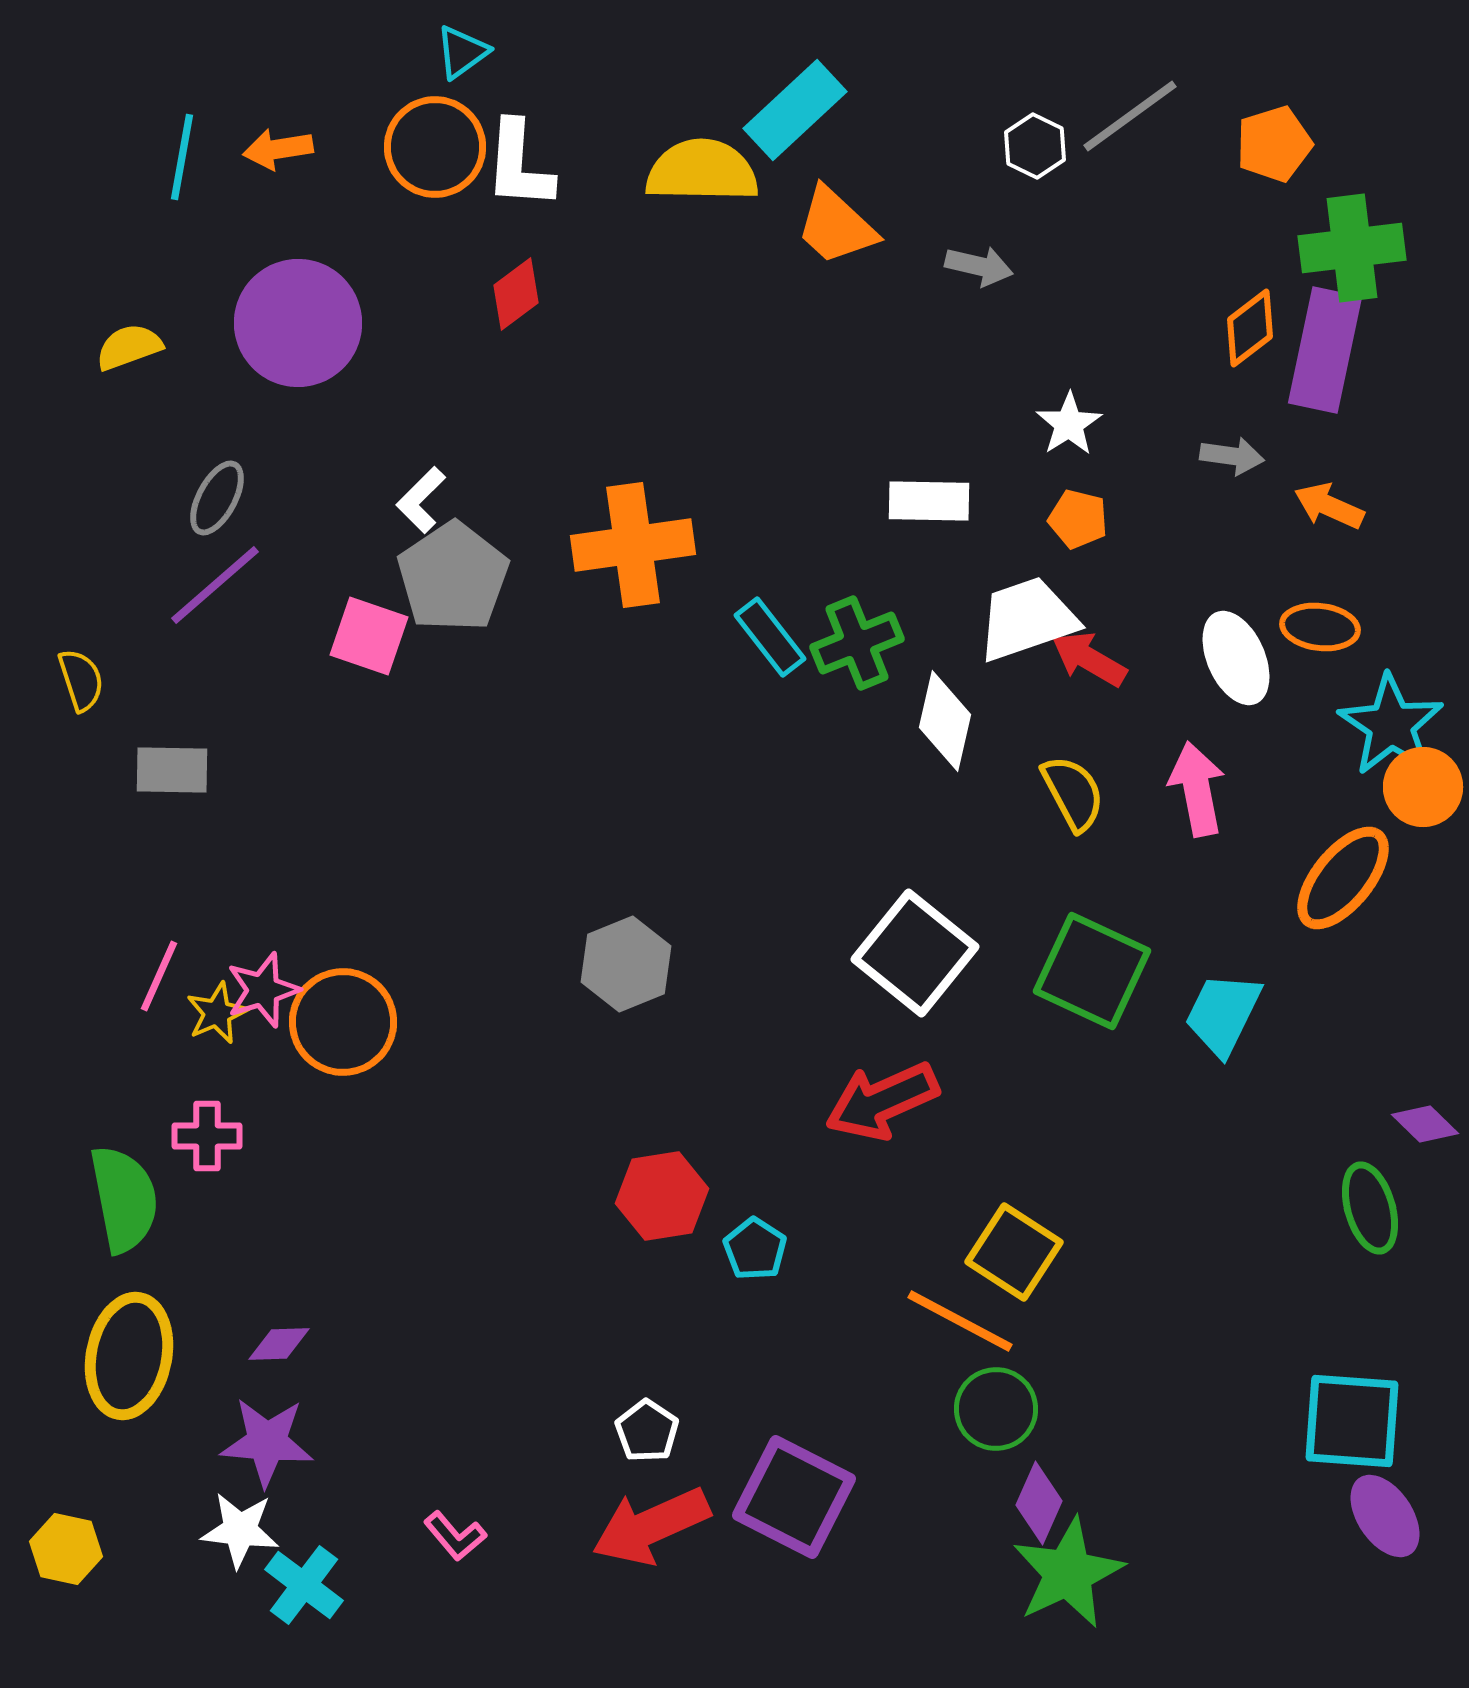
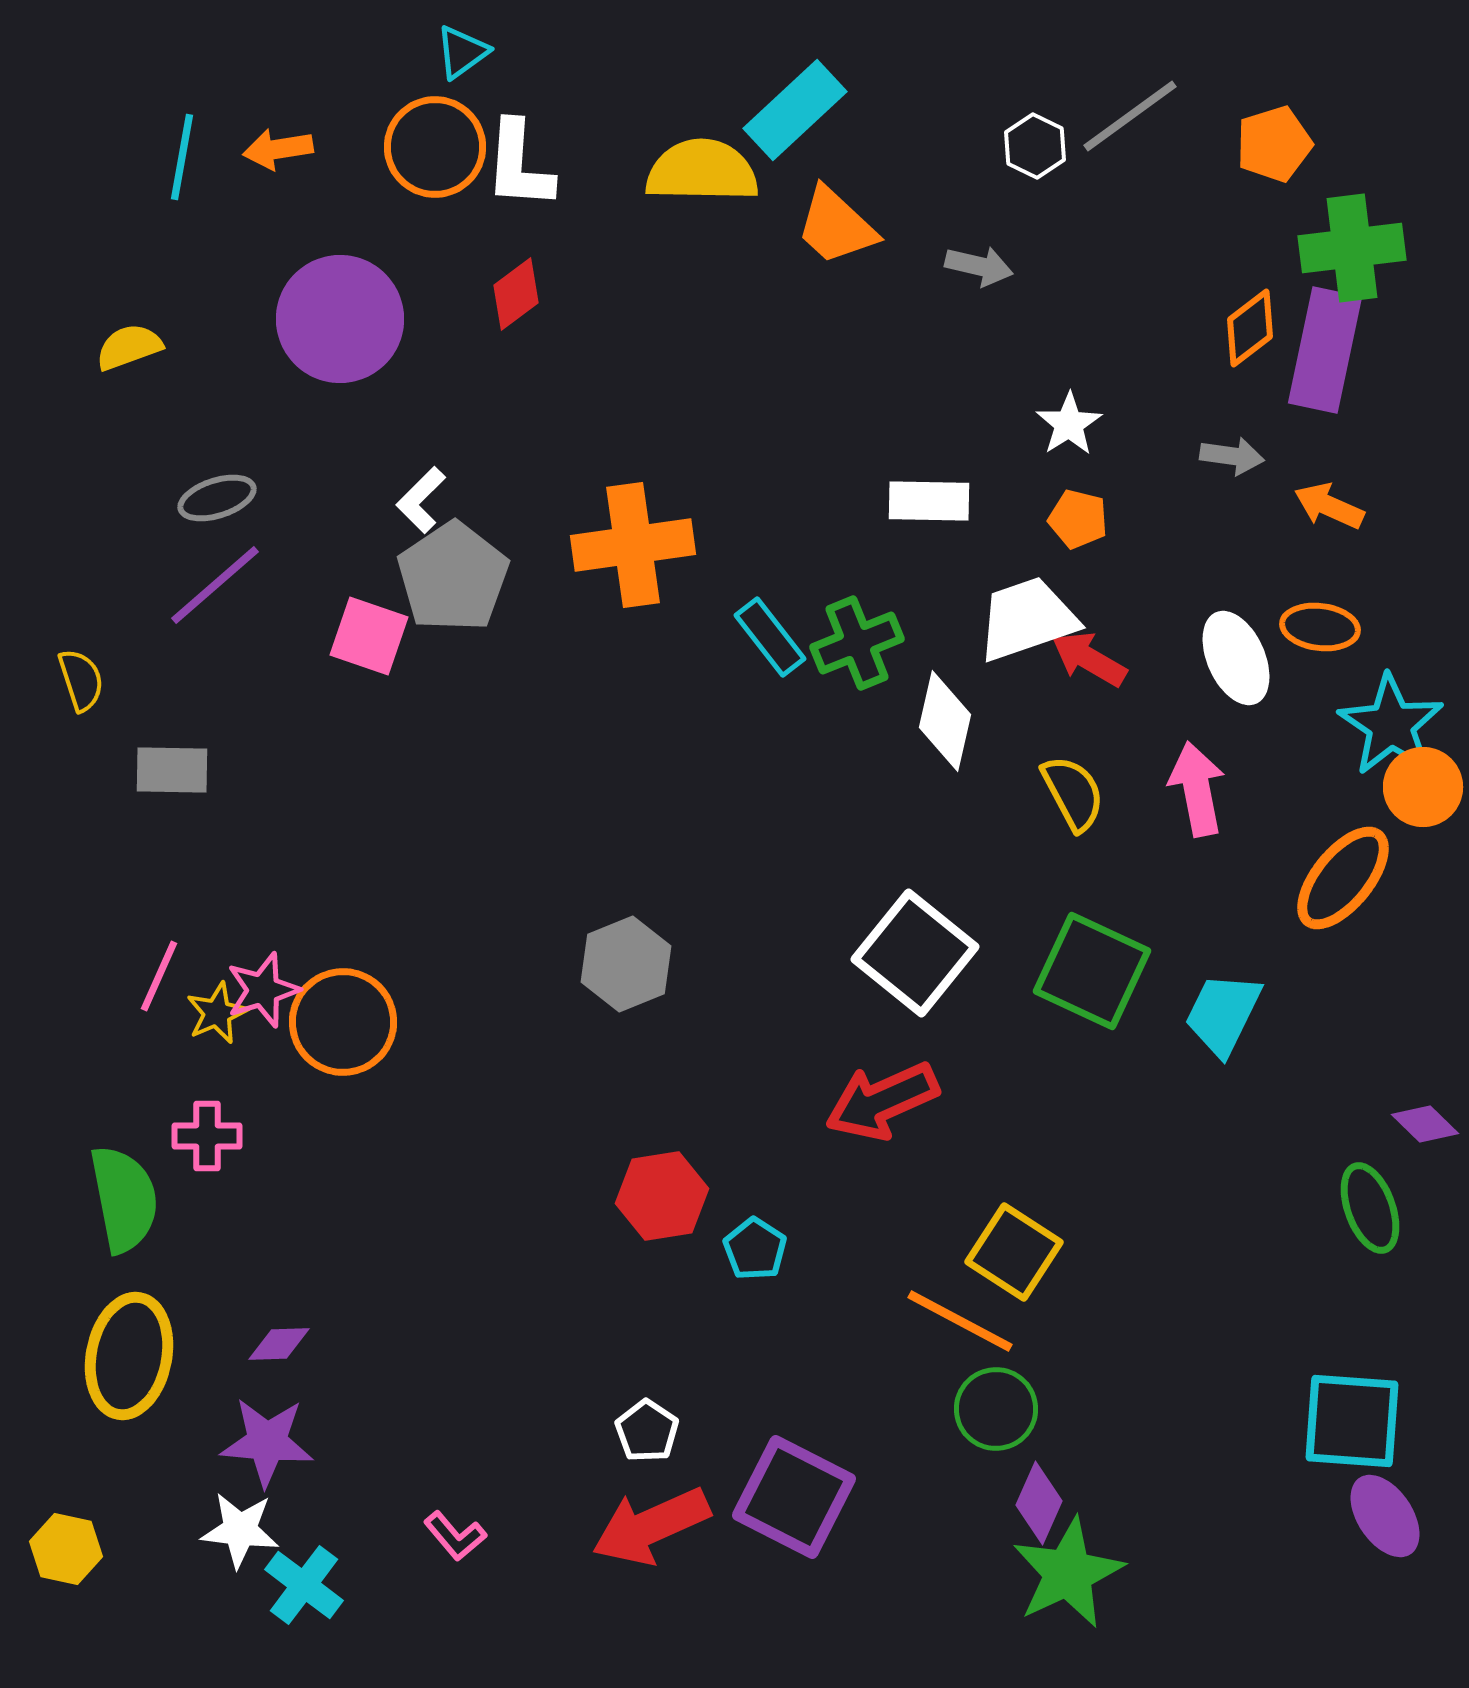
purple circle at (298, 323): moved 42 px right, 4 px up
gray ellipse at (217, 498): rotated 44 degrees clockwise
green ellipse at (1370, 1208): rotated 4 degrees counterclockwise
